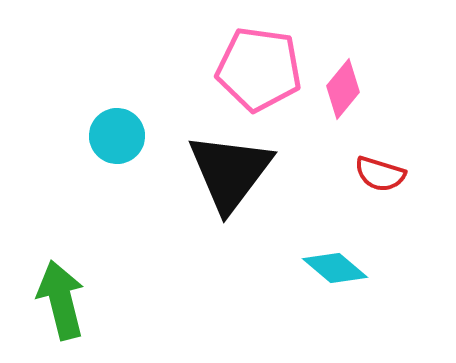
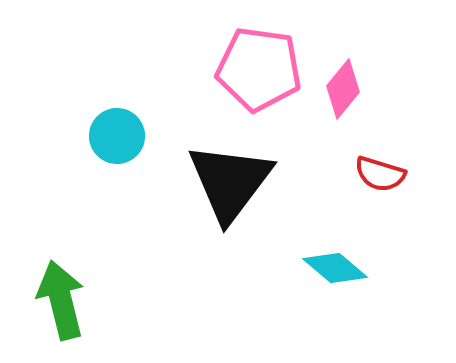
black triangle: moved 10 px down
